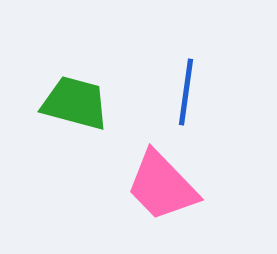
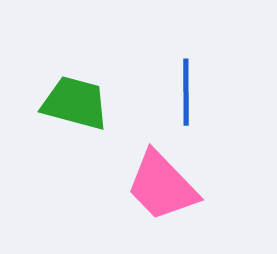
blue line: rotated 8 degrees counterclockwise
